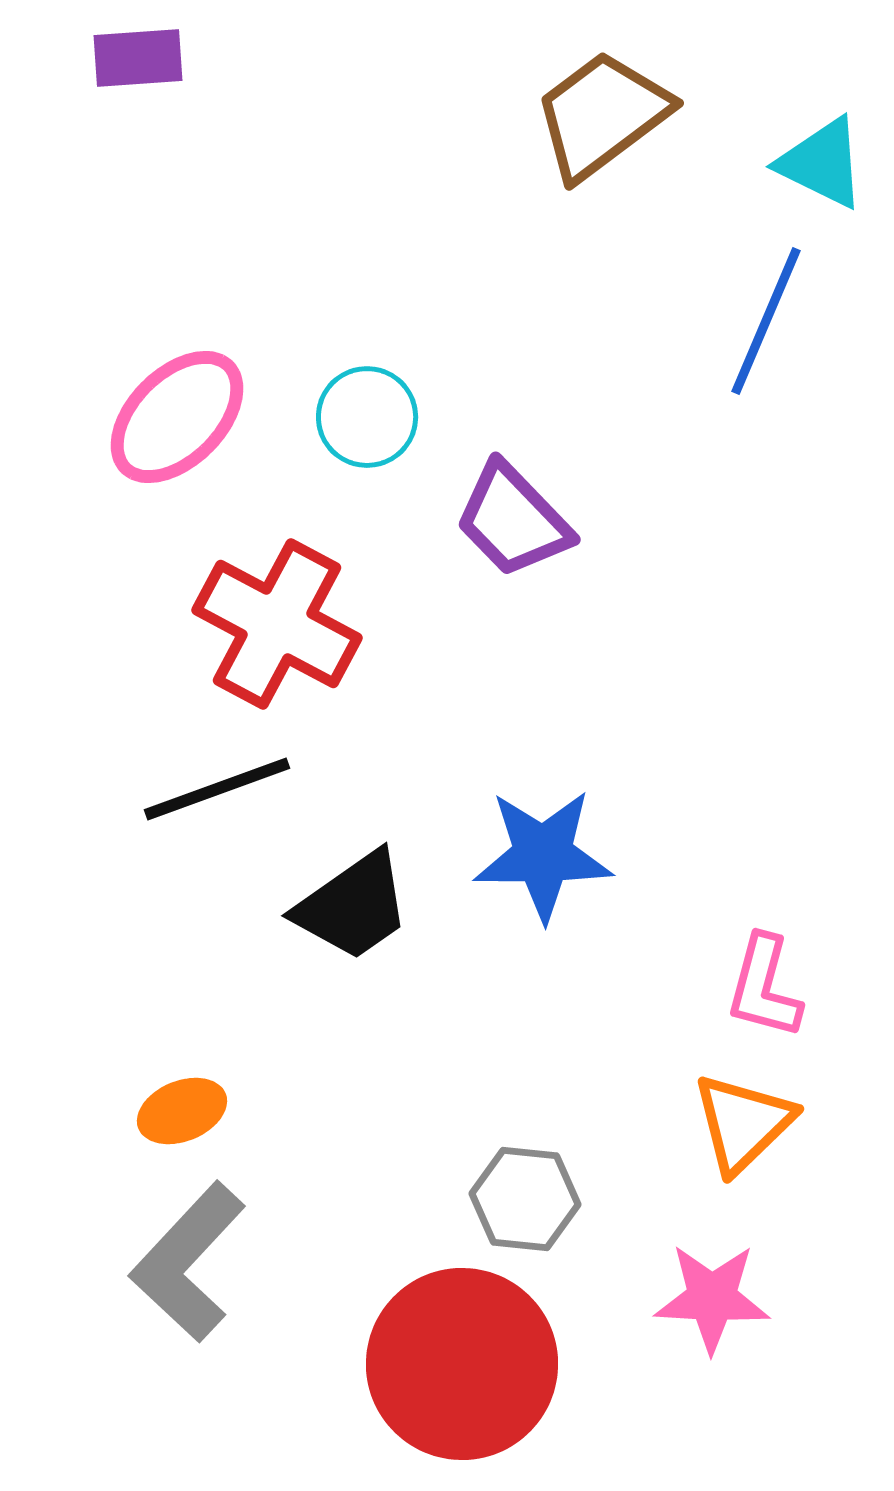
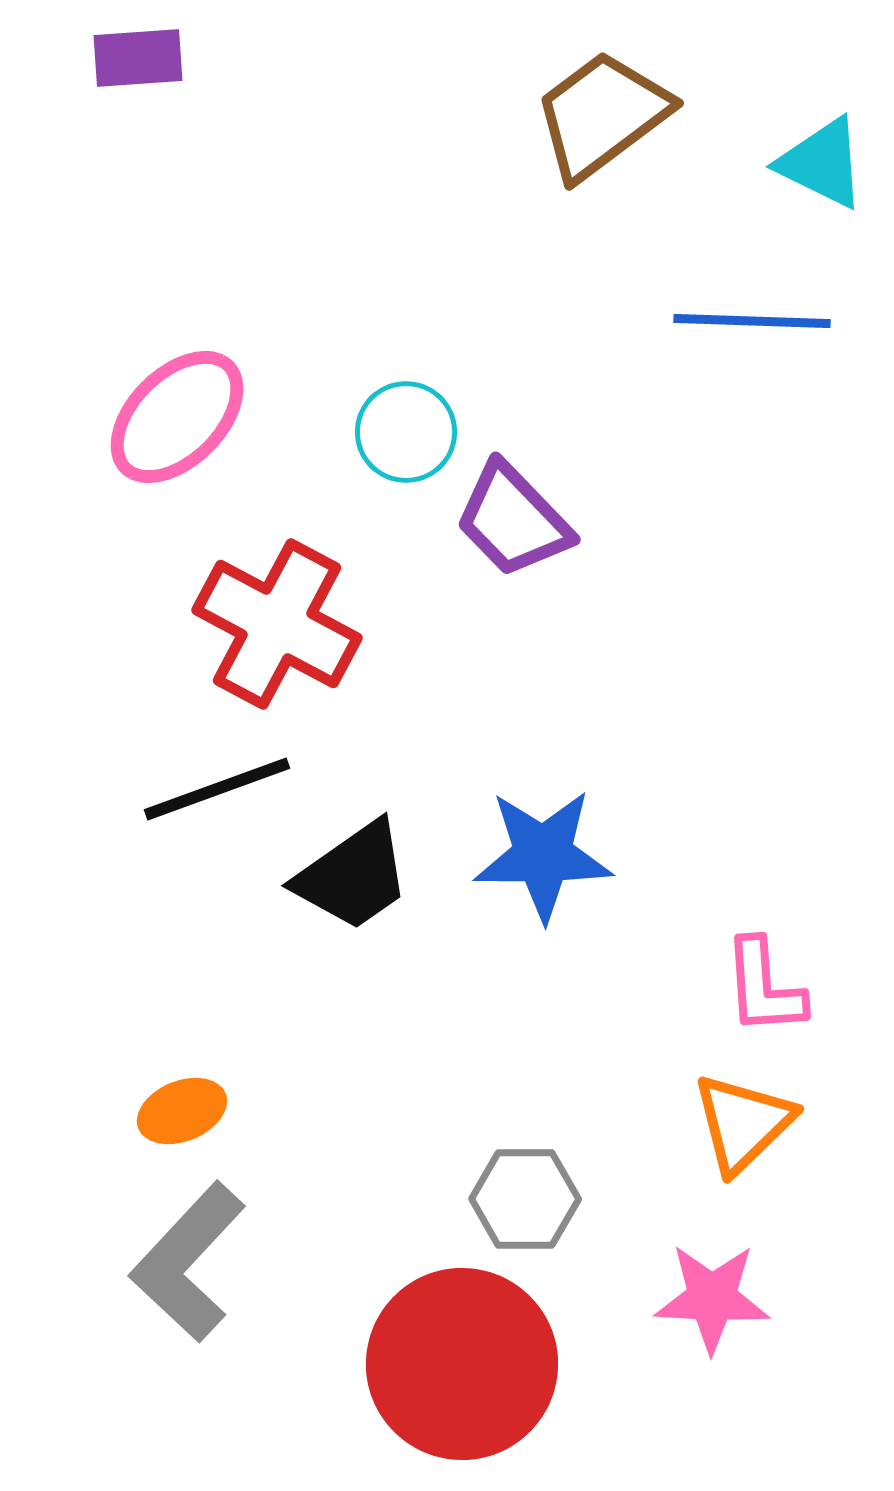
blue line: moved 14 px left; rotated 69 degrees clockwise
cyan circle: moved 39 px right, 15 px down
black trapezoid: moved 30 px up
pink L-shape: rotated 19 degrees counterclockwise
gray hexagon: rotated 6 degrees counterclockwise
